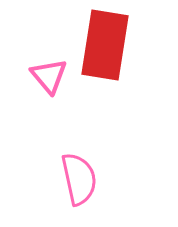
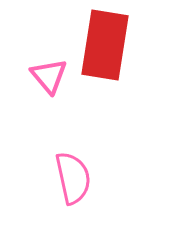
pink semicircle: moved 6 px left, 1 px up
